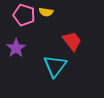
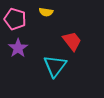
pink pentagon: moved 9 px left, 4 px down
purple star: moved 2 px right
